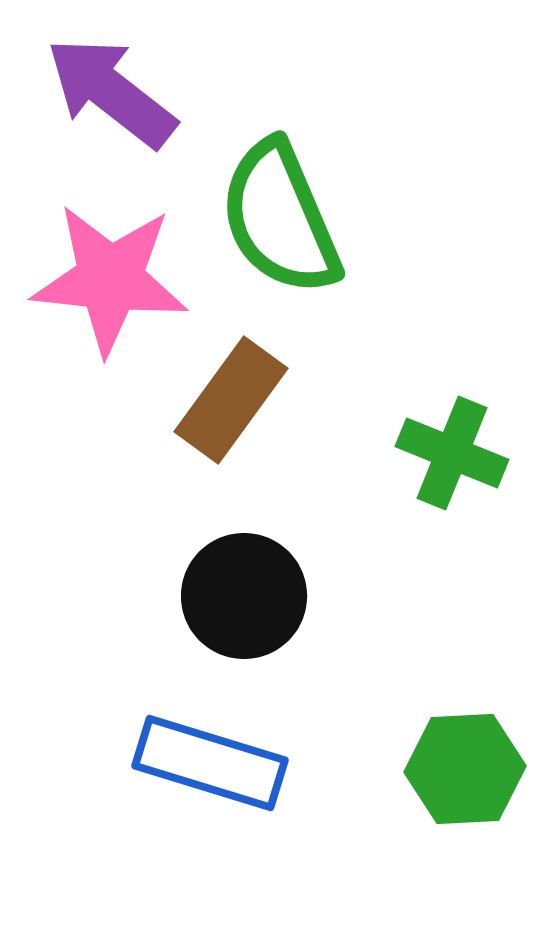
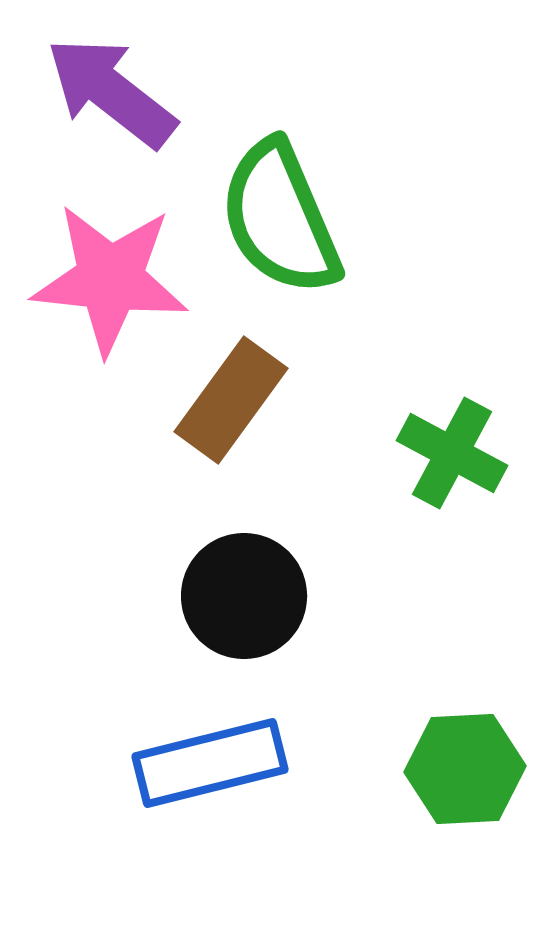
green cross: rotated 6 degrees clockwise
blue rectangle: rotated 31 degrees counterclockwise
